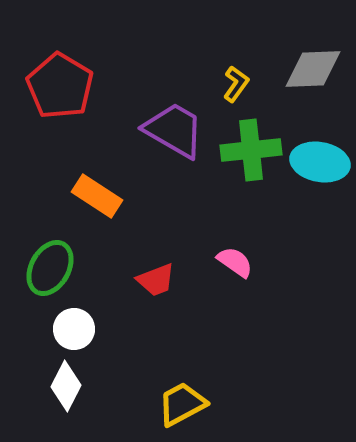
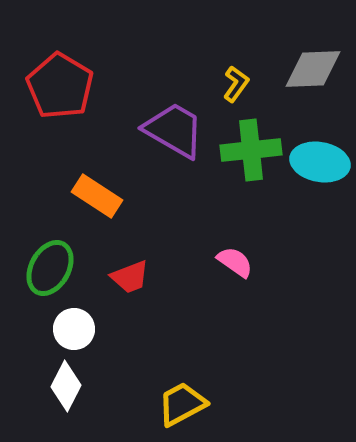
red trapezoid: moved 26 px left, 3 px up
